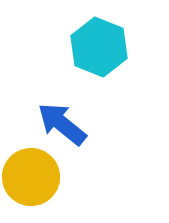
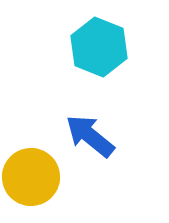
blue arrow: moved 28 px right, 12 px down
